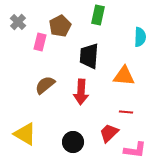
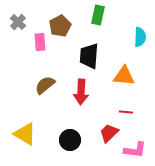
pink rectangle: rotated 18 degrees counterclockwise
black circle: moved 3 px left, 2 px up
